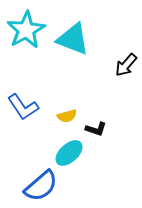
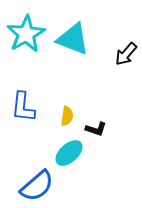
cyan star: moved 4 px down
black arrow: moved 11 px up
blue L-shape: rotated 40 degrees clockwise
yellow semicircle: rotated 66 degrees counterclockwise
blue semicircle: moved 4 px left
